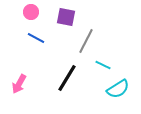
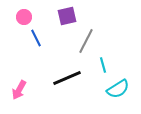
pink circle: moved 7 px left, 5 px down
purple square: moved 1 px right, 1 px up; rotated 24 degrees counterclockwise
blue line: rotated 36 degrees clockwise
cyan line: rotated 49 degrees clockwise
black line: rotated 36 degrees clockwise
pink arrow: moved 6 px down
